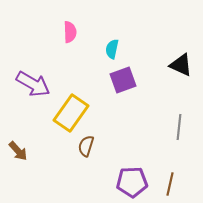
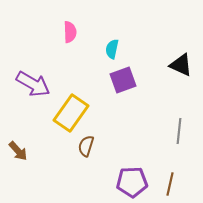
gray line: moved 4 px down
